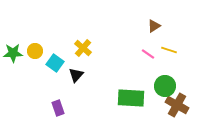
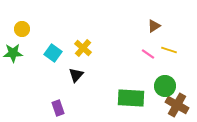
yellow circle: moved 13 px left, 22 px up
cyan square: moved 2 px left, 10 px up
